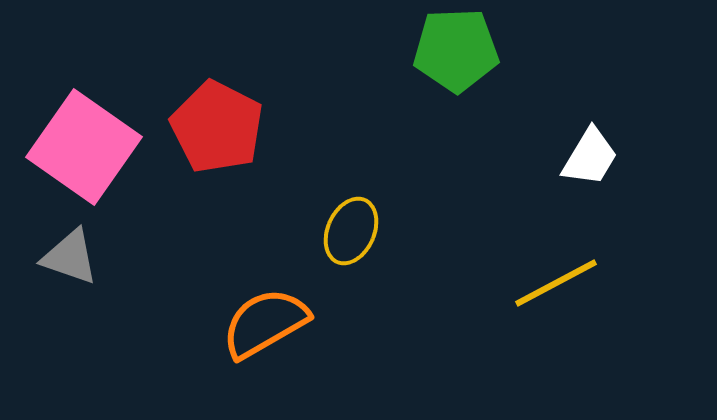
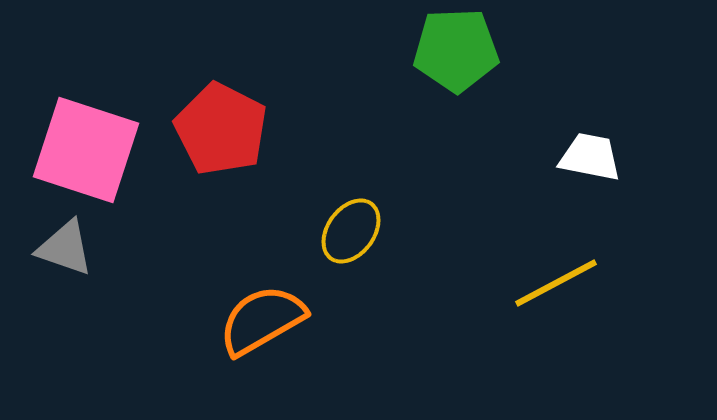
red pentagon: moved 4 px right, 2 px down
pink square: moved 2 px right, 3 px down; rotated 17 degrees counterclockwise
white trapezoid: rotated 110 degrees counterclockwise
yellow ellipse: rotated 12 degrees clockwise
gray triangle: moved 5 px left, 9 px up
orange semicircle: moved 3 px left, 3 px up
